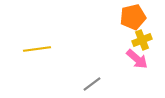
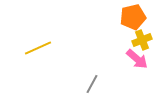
yellow line: moved 1 px right, 1 px up; rotated 16 degrees counterclockwise
gray line: rotated 24 degrees counterclockwise
